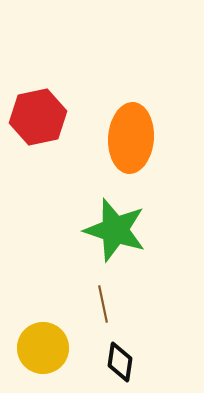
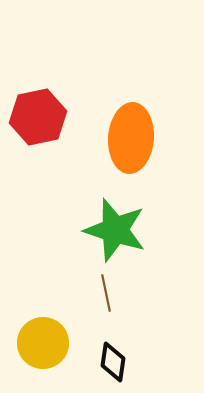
brown line: moved 3 px right, 11 px up
yellow circle: moved 5 px up
black diamond: moved 7 px left
